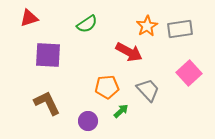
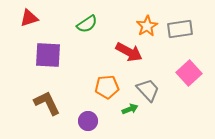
green arrow: moved 9 px right, 2 px up; rotated 21 degrees clockwise
